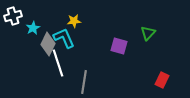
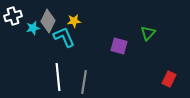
cyan star: rotated 16 degrees clockwise
cyan L-shape: moved 1 px up
gray diamond: moved 23 px up
white line: moved 14 px down; rotated 12 degrees clockwise
red rectangle: moved 7 px right, 1 px up
